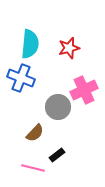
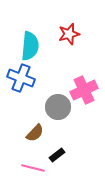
cyan semicircle: moved 2 px down
red star: moved 14 px up
